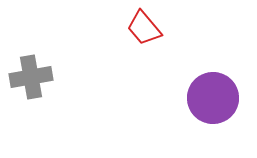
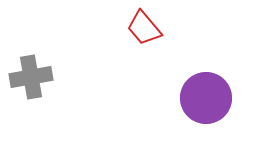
purple circle: moved 7 px left
